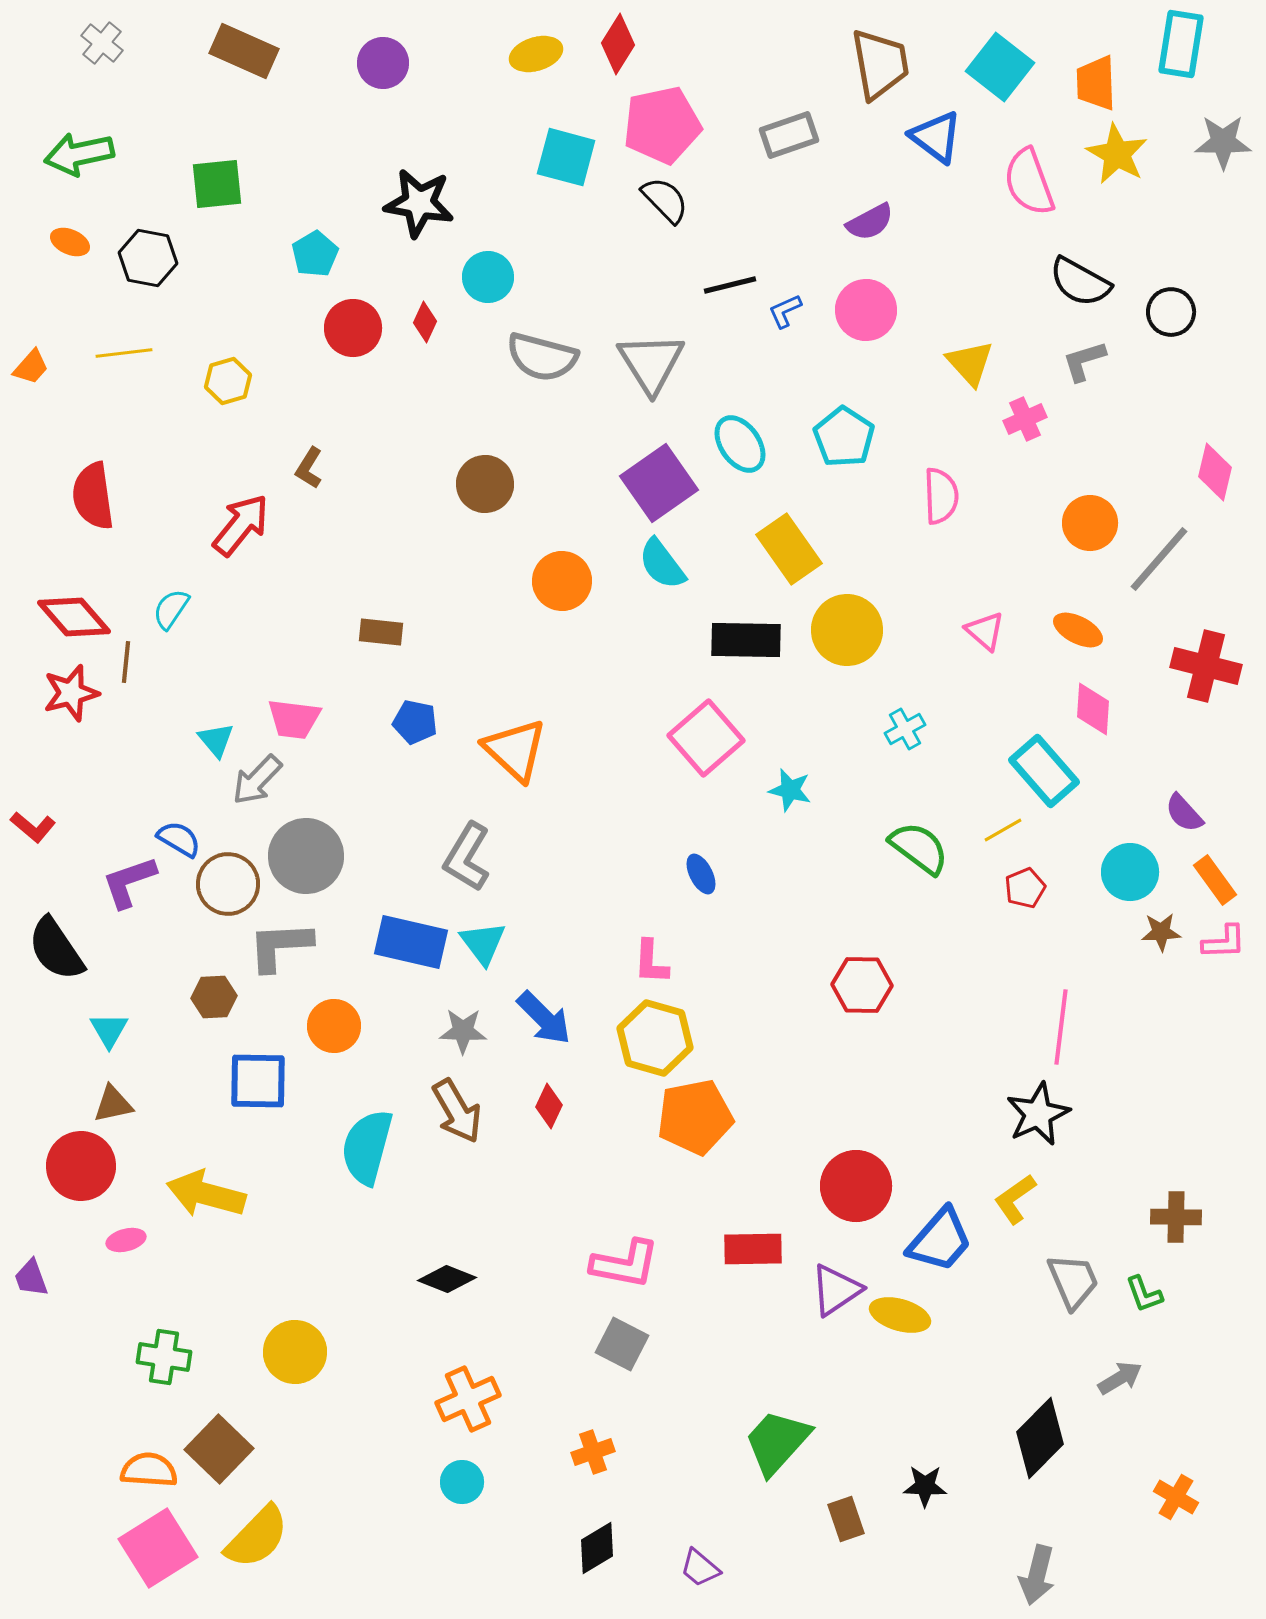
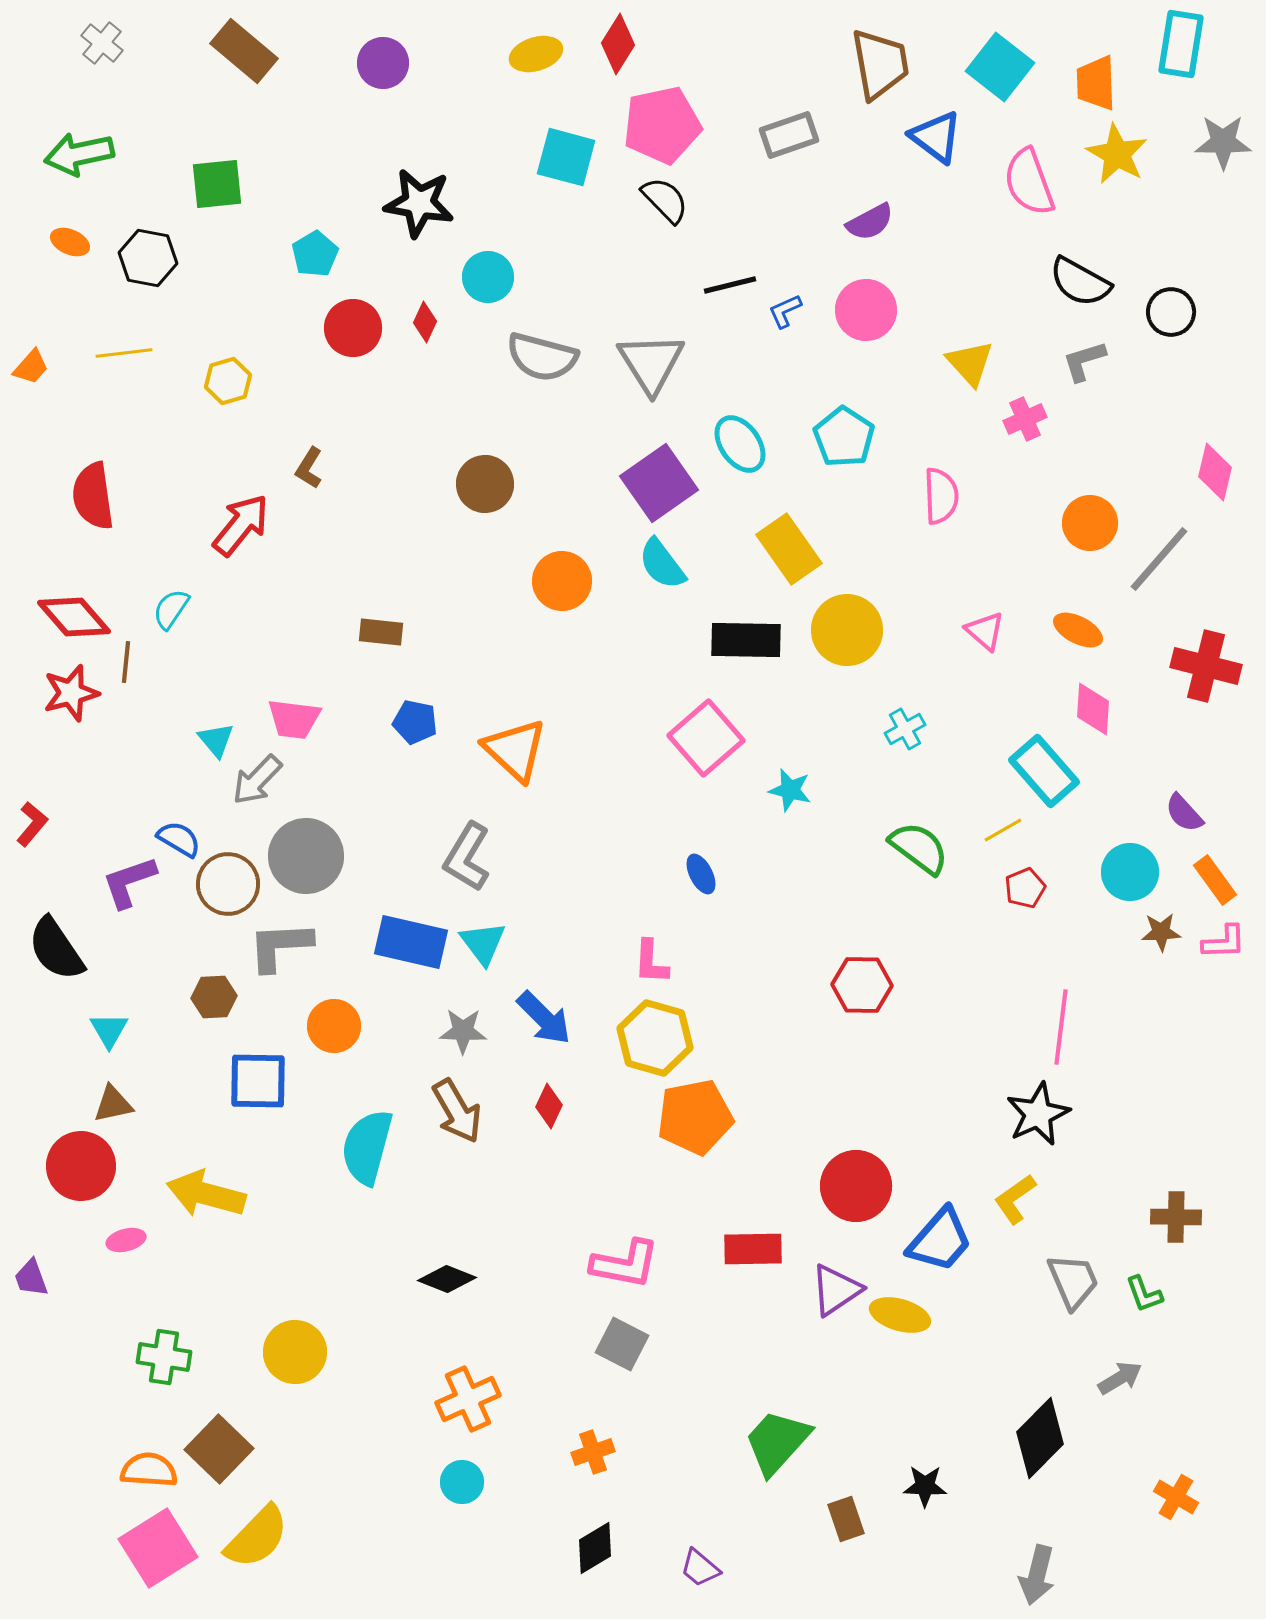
brown rectangle at (244, 51): rotated 16 degrees clockwise
red L-shape at (33, 827): moved 1 px left, 3 px up; rotated 90 degrees counterclockwise
black diamond at (597, 1548): moved 2 px left
